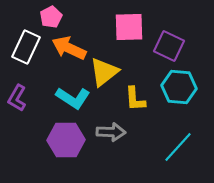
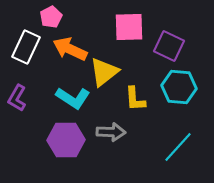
orange arrow: moved 1 px right, 1 px down
